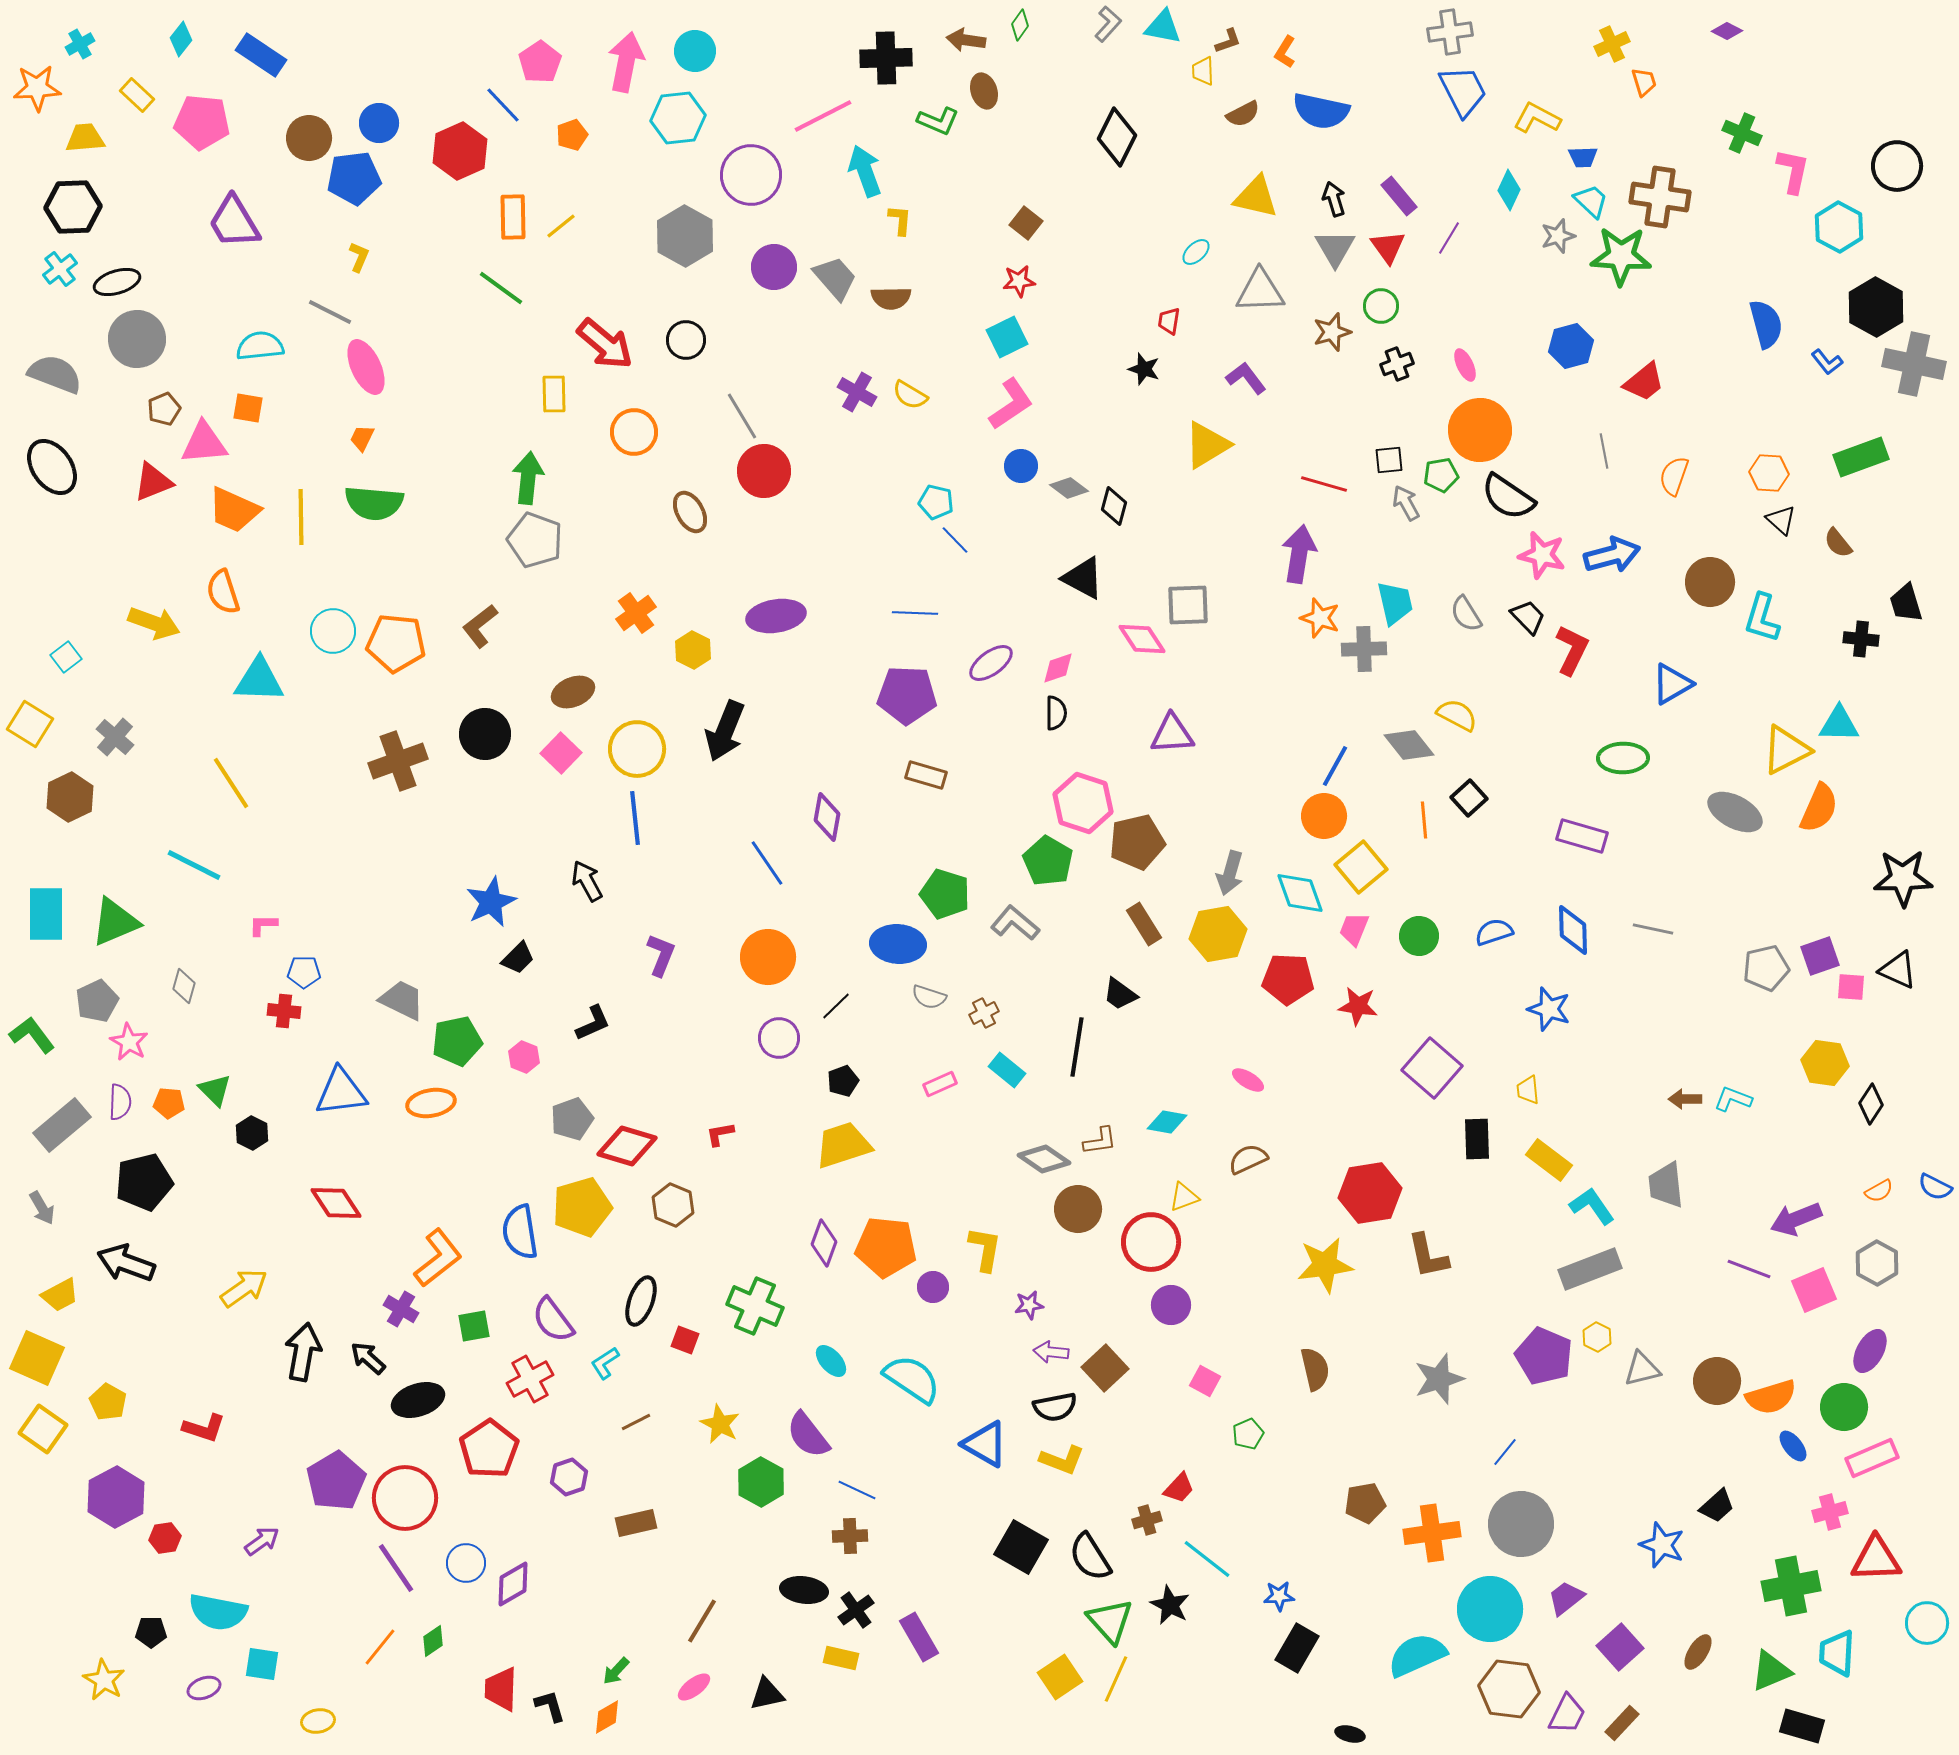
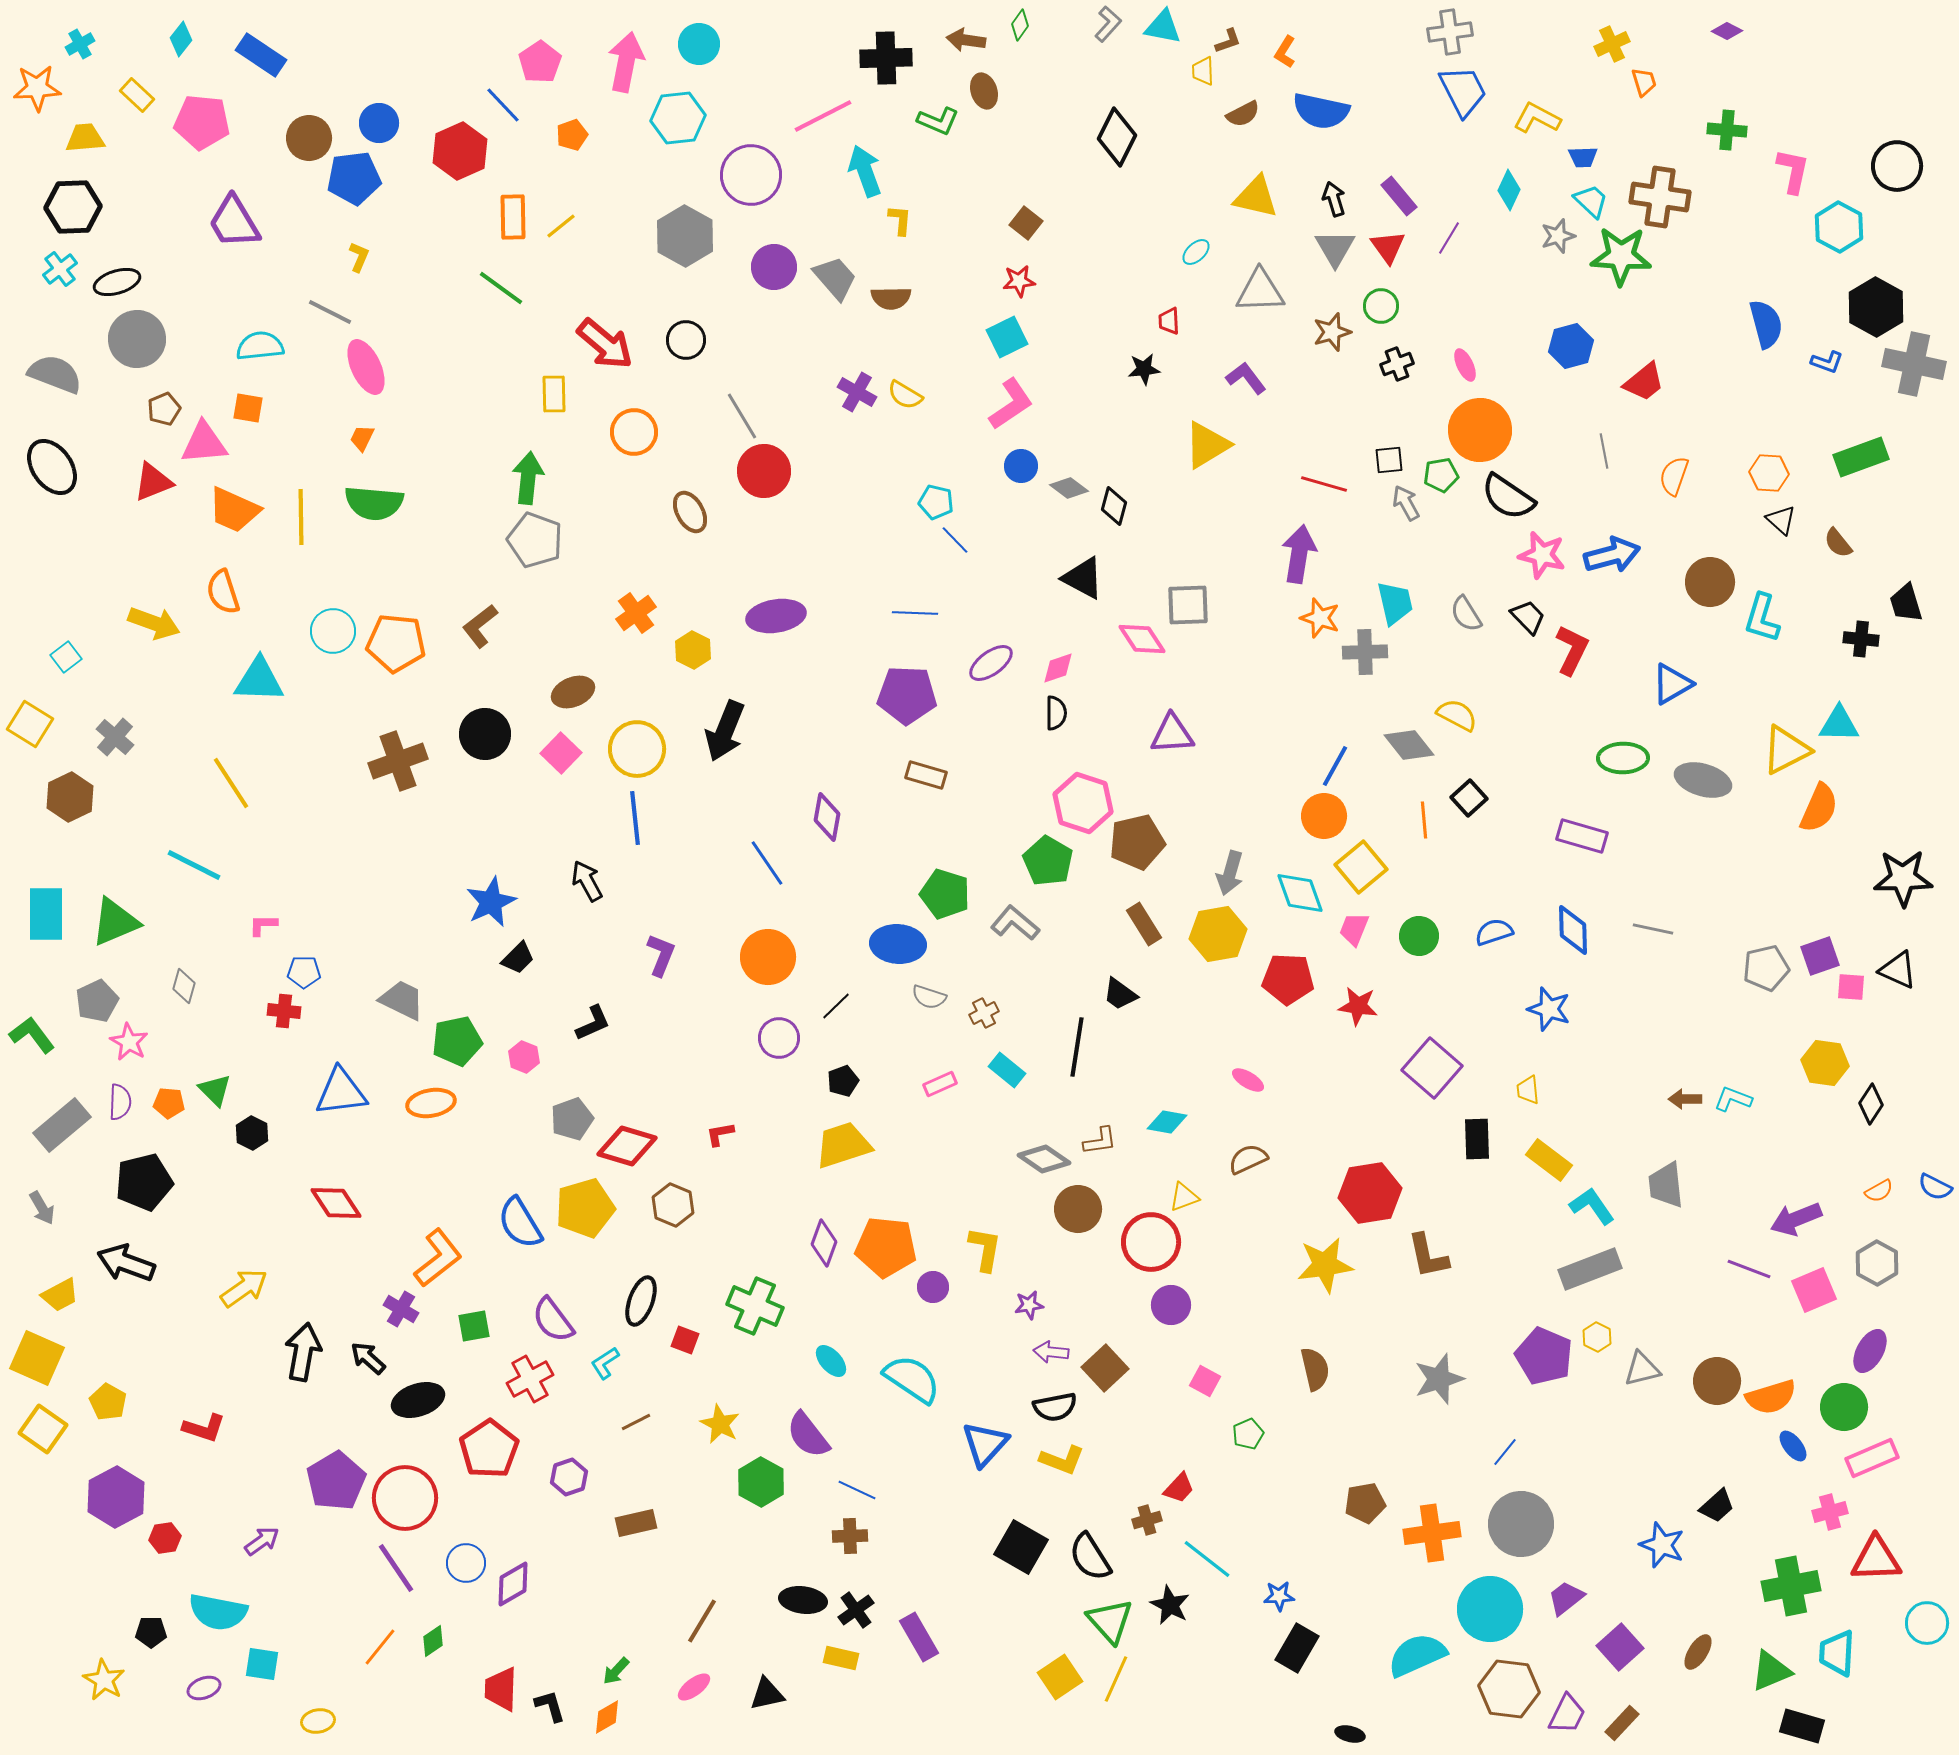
cyan circle at (695, 51): moved 4 px right, 7 px up
green cross at (1742, 133): moved 15 px left, 3 px up; rotated 18 degrees counterclockwise
red trapezoid at (1169, 321): rotated 12 degrees counterclockwise
blue L-shape at (1827, 362): rotated 32 degrees counterclockwise
black star at (1144, 369): rotated 24 degrees counterclockwise
yellow semicircle at (910, 395): moved 5 px left
gray cross at (1364, 649): moved 1 px right, 3 px down
gray ellipse at (1735, 812): moved 32 px left, 32 px up; rotated 12 degrees counterclockwise
yellow pentagon at (582, 1207): moved 3 px right, 1 px down
blue semicircle at (520, 1232): moved 9 px up; rotated 22 degrees counterclockwise
blue triangle at (985, 1444): rotated 42 degrees clockwise
black ellipse at (804, 1590): moved 1 px left, 10 px down
